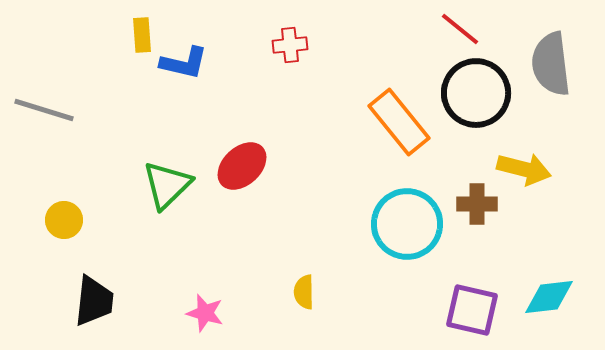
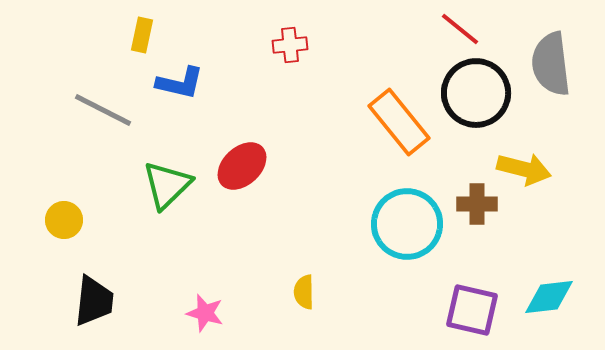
yellow rectangle: rotated 16 degrees clockwise
blue L-shape: moved 4 px left, 20 px down
gray line: moved 59 px right; rotated 10 degrees clockwise
